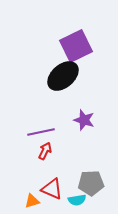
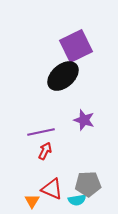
gray pentagon: moved 3 px left, 1 px down
orange triangle: rotated 42 degrees counterclockwise
